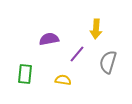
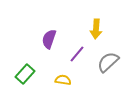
purple semicircle: rotated 60 degrees counterclockwise
gray semicircle: rotated 30 degrees clockwise
green rectangle: rotated 36 degrees clockwise
